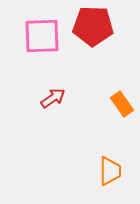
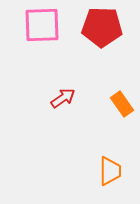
red pentagon: moved 9 px right, 1 px down
pink square: moved 11 px up
red arrow: moved 10 px right
